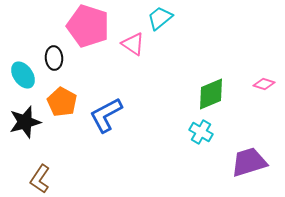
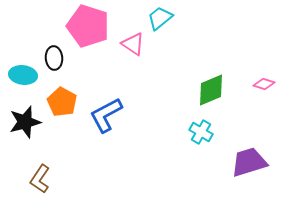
cyan ellipse: rotated 48 degrees counterclockwise
green diamond: moved 4 px up
